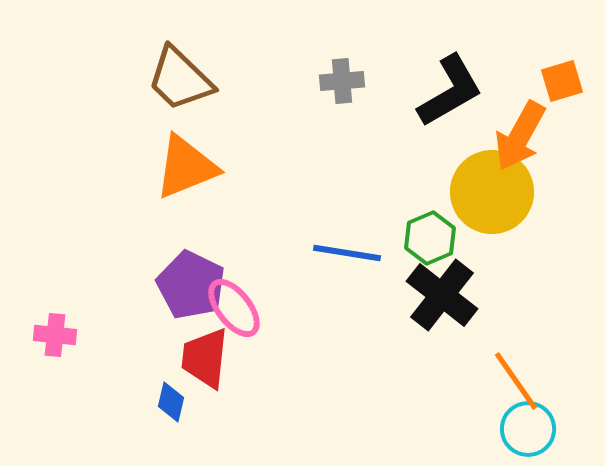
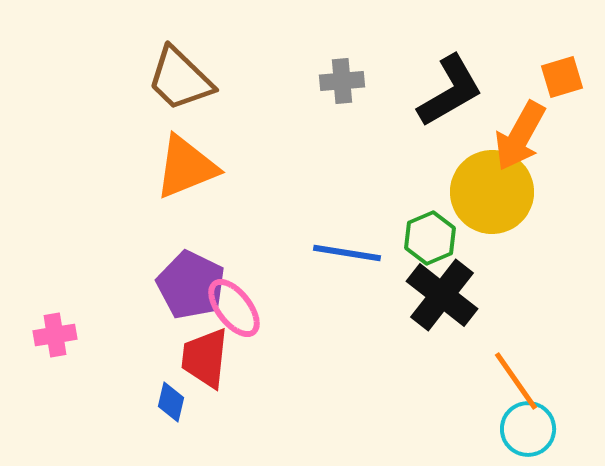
orange square: moved 4 px up
pink cross: rotated 15 degrees counterclockwise
